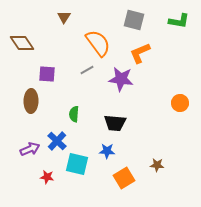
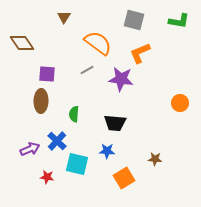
orange semicircle: rotated 16 degrees counterclockwise
brown ellipse: moved 10 px right
brown star: moved 2 px left, 6 px up
